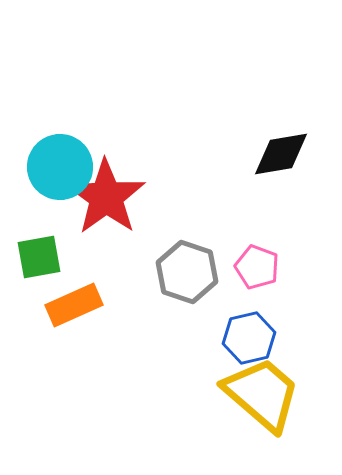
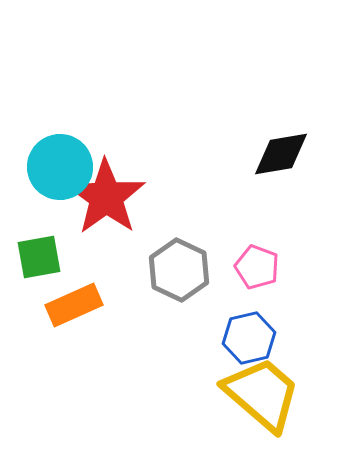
gray hexagon: moved 8 px left, 2 px up; rotated 6 degrees clockwise
